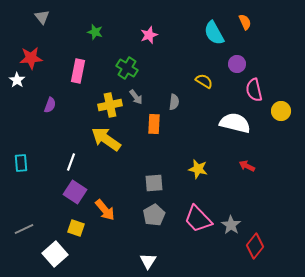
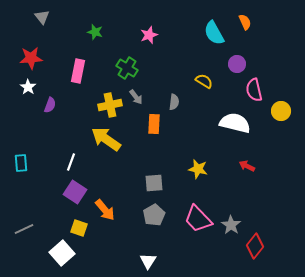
white star: moved 11 px right, 7 px down
yellow square: moved 3 px right
white square: moved 7 px right, 1 px up
